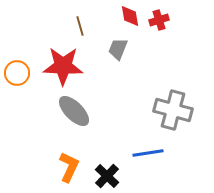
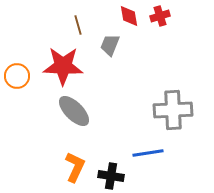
red diamond: moved 1 px left
red cross: moved 1 px right, 4 px up
brown line: moved 2 px left, 1 px up
gray trapezoid: moved 8 px left, 4 px up
orange circle: moved 3 px down
gray cross: rotated 18 degrees counterclockwise
orange L-shape: moved 6 px right
black cross: moved 4 px right; rotated 35 degrees counterclockwise
